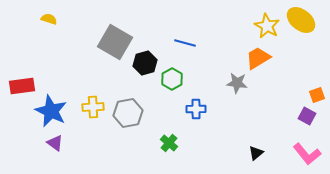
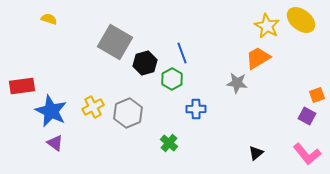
blue line: moved 3 px left, 10 px down; rotated 55 degrees clockwise
yellow cross: rotated 25 degrees counterclockwise
gray hexagon: rotated 12 degrees counterclockwise
